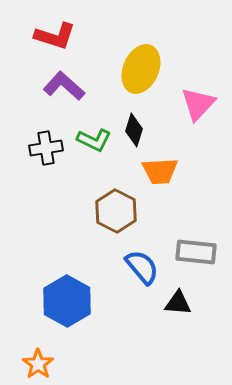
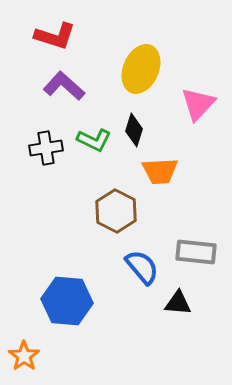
blue hexagon: rotated 24 degrees counterclockwise
orange star: moved 14 px left, 8 px up
